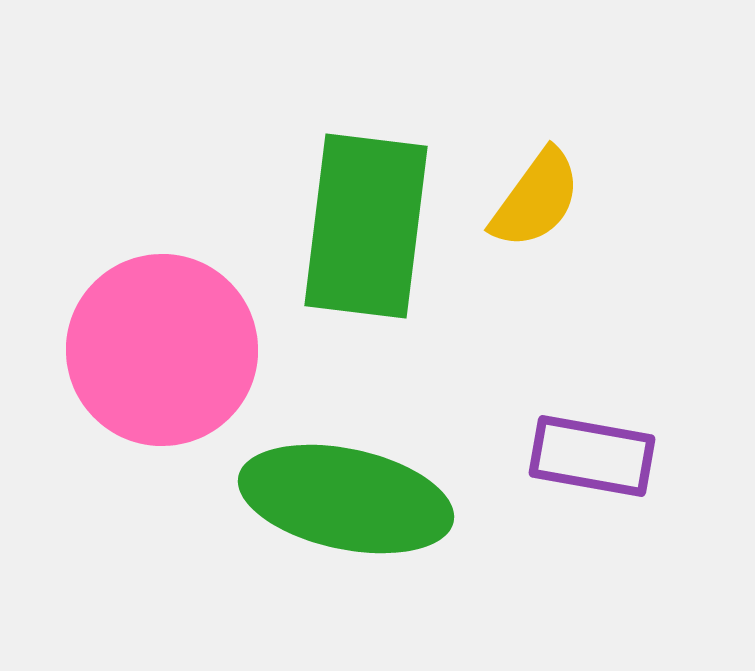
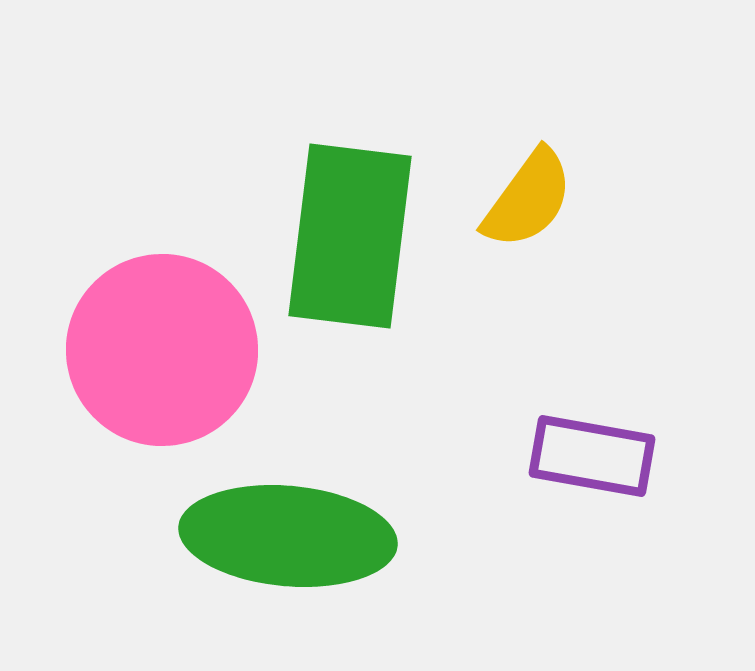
yellow semicircle: moved 8 px left
green rectangle: moved 16 px left, 10 px down
green ellipse: moved 58 px left, 37 px down; rotated 7 degrees counterclockwise
